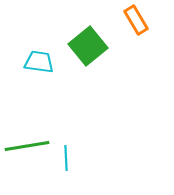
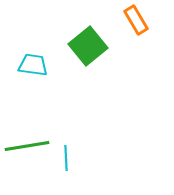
cyan trapezoid: moved 6 px left, 3 px down
